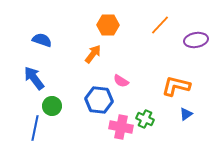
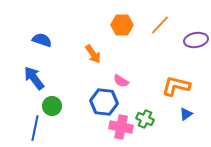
orange hexagon: moved 14 px right
orange arrow: rotated 108 degrees clockwise
blue hexagon: moved 5 px right, 2 px down
